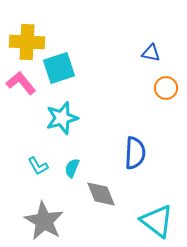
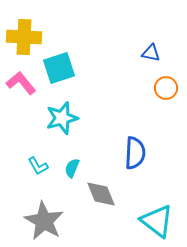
yellow cross: moved 3 px left, 5 px up
